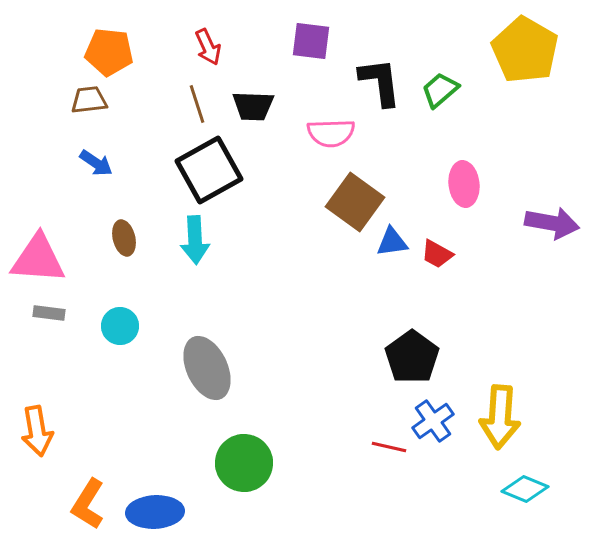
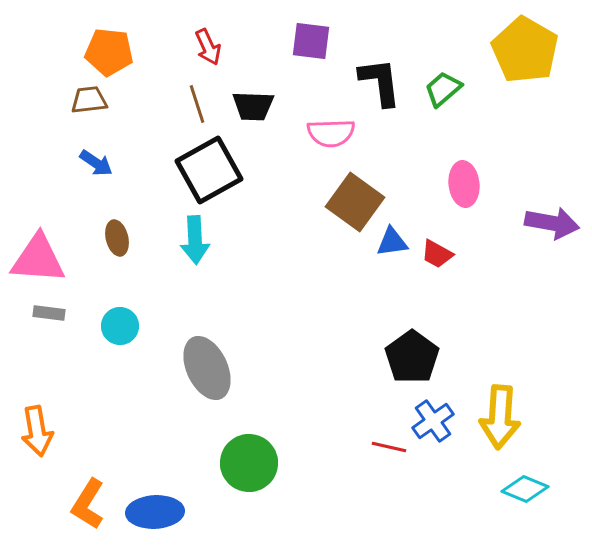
green trapezoid: moved 3 px right, 1 px up
brown ellipse: moved 7 px left
green circle: moved 5 px right
